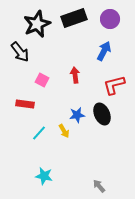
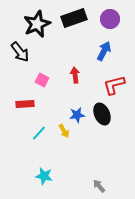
red rectangle: rotated 12 degrees counterclockwise
